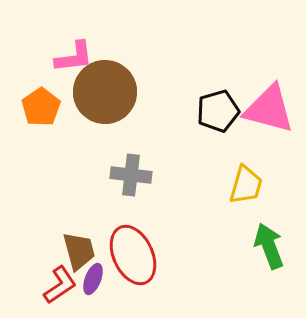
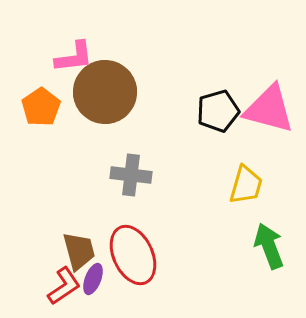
red L-shape: moved 4 px right, 1 px down
